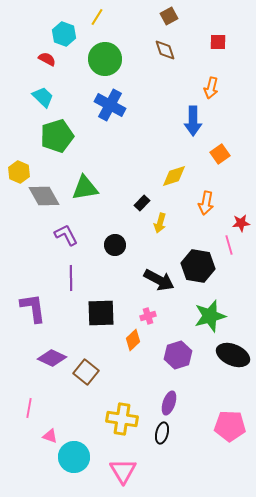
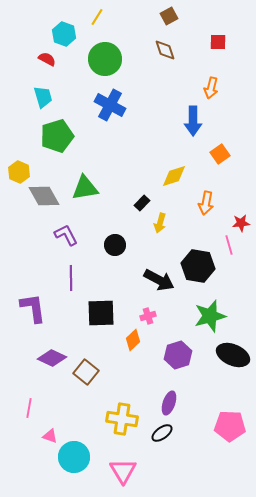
cyan trapezoid at (43, 97): rotated 30 degrees clockwise
black ellipse at (162, 433): rotated 40 degrees clockwise
